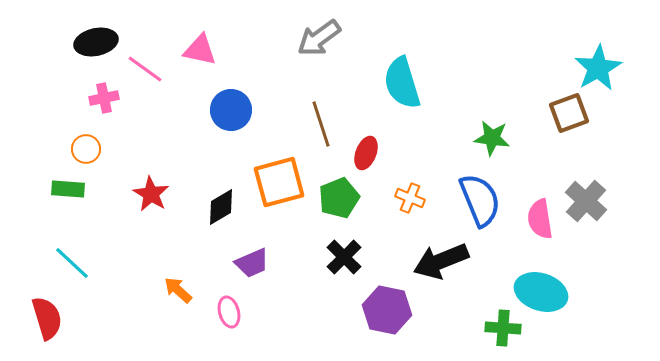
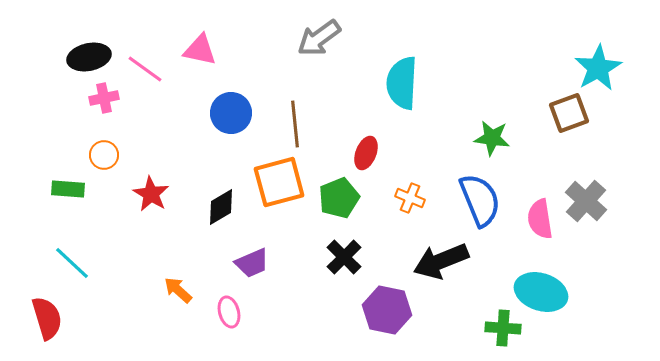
black ellipse: moved 7 px left, 15 px down
cyan semicircle: rotated 20 degrees clockwise
blue circle: moved 3 px down
brown line: moved 26 px left; rotated 12 degrees clockwise
orange circle: moved 18 px right, 6 px down
